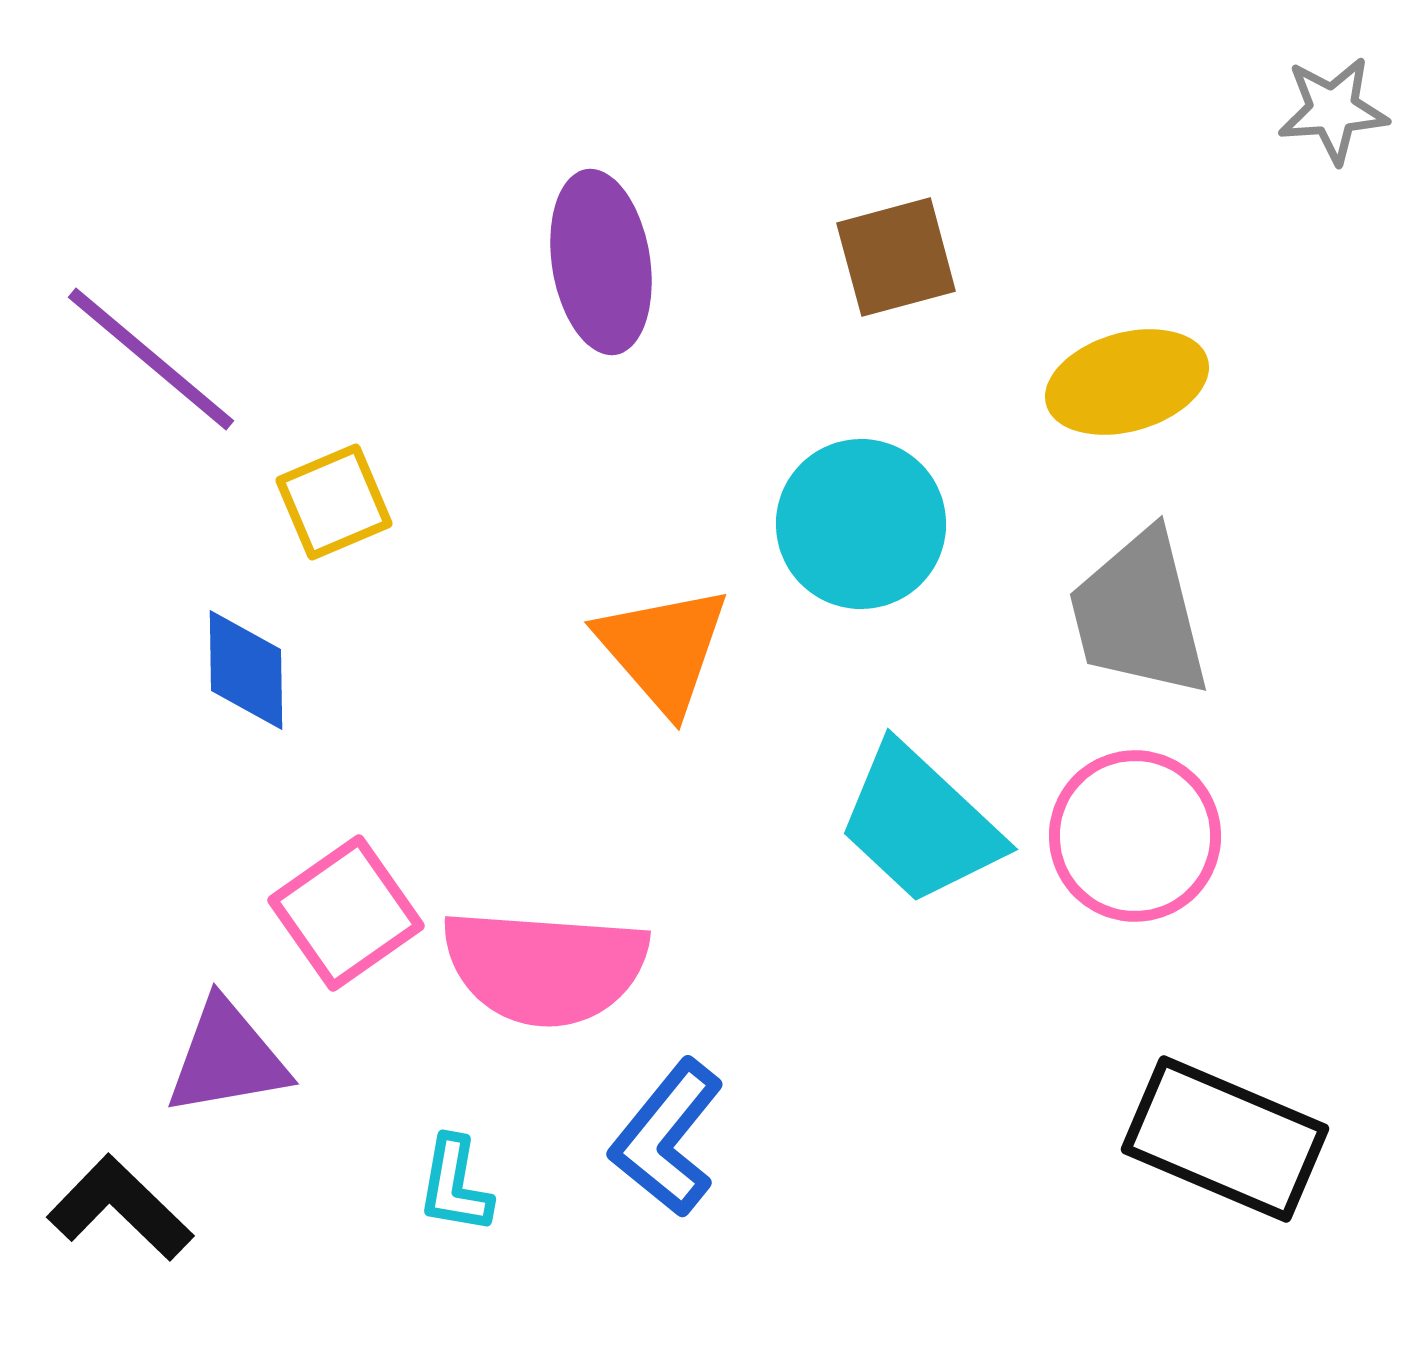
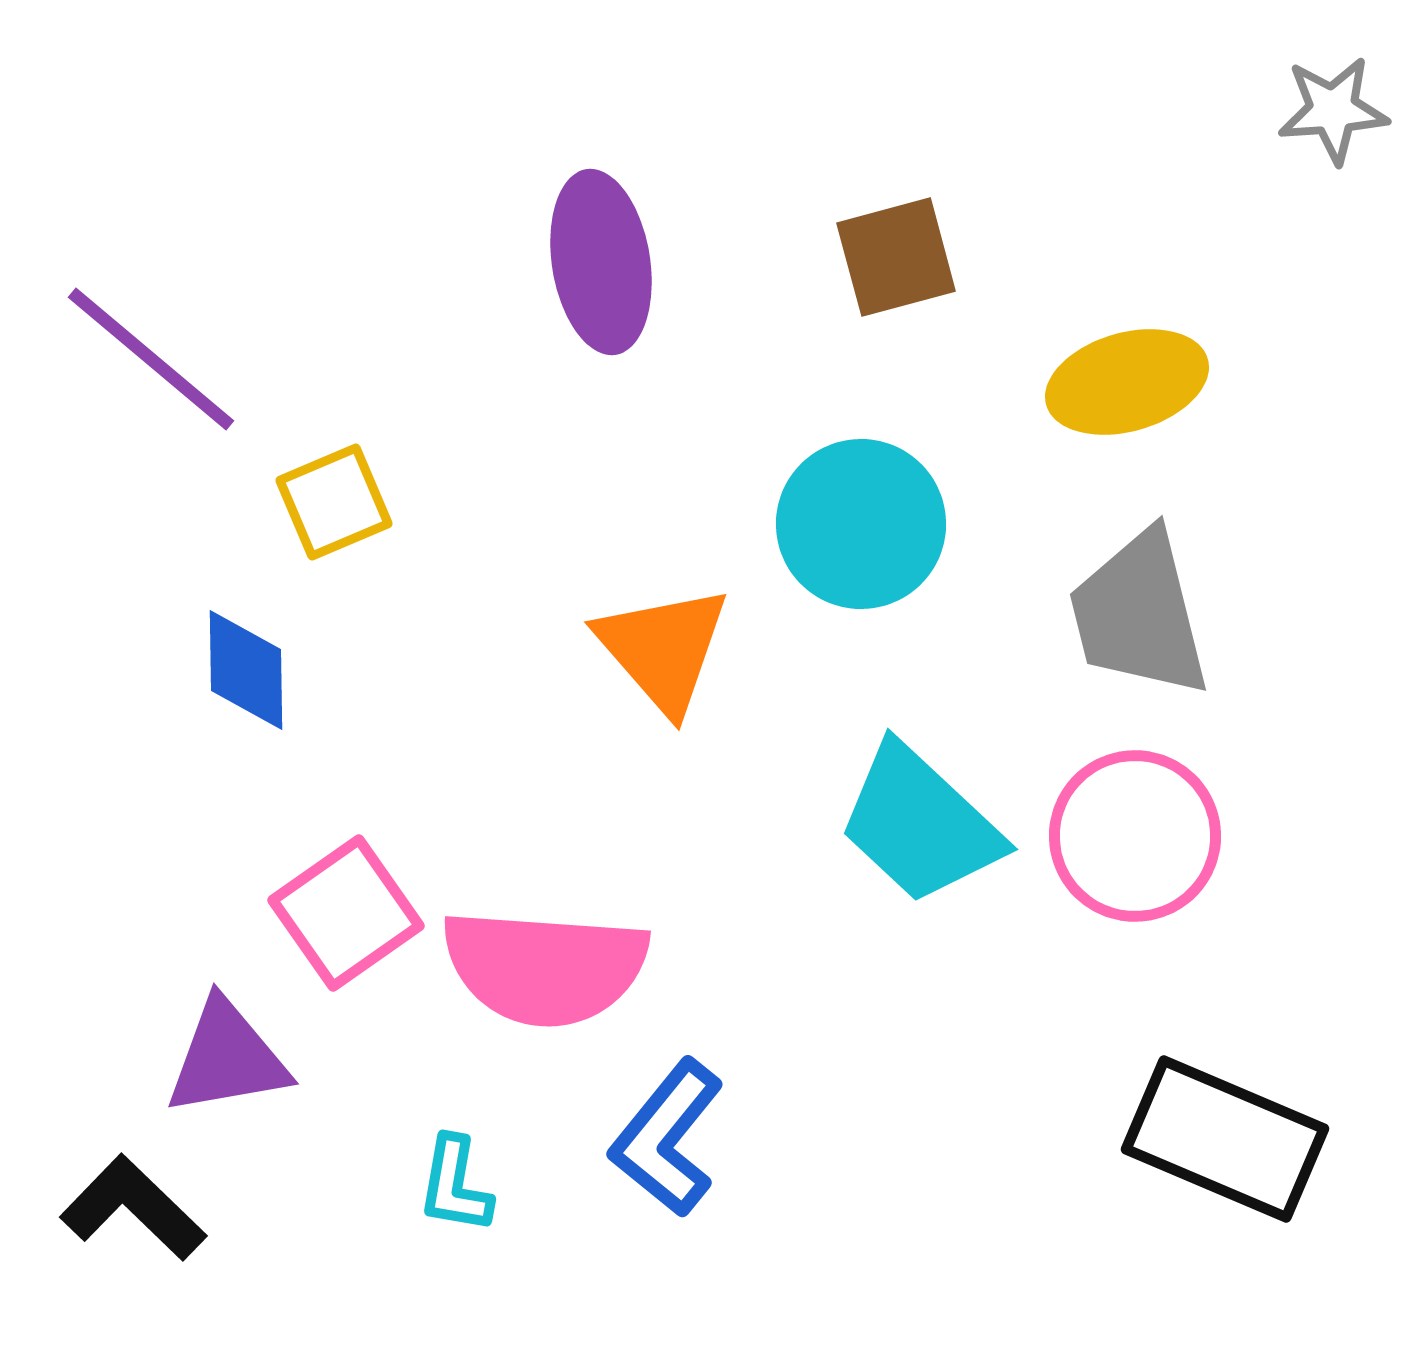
black L-shape: moved 13 px right
